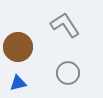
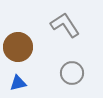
gray circle: moved 4 px right
